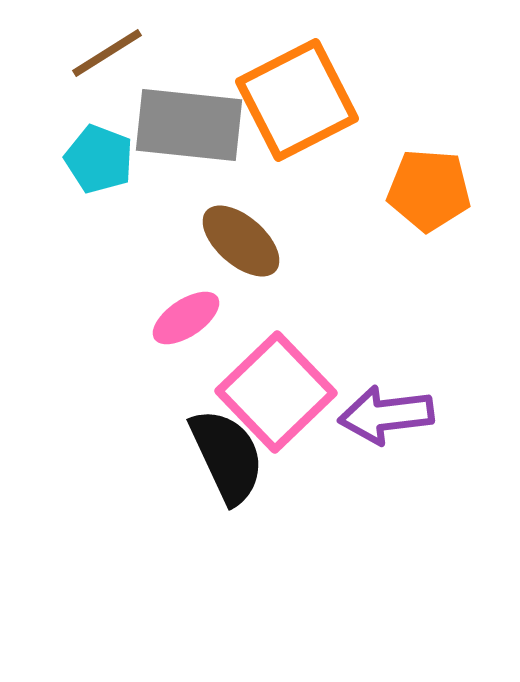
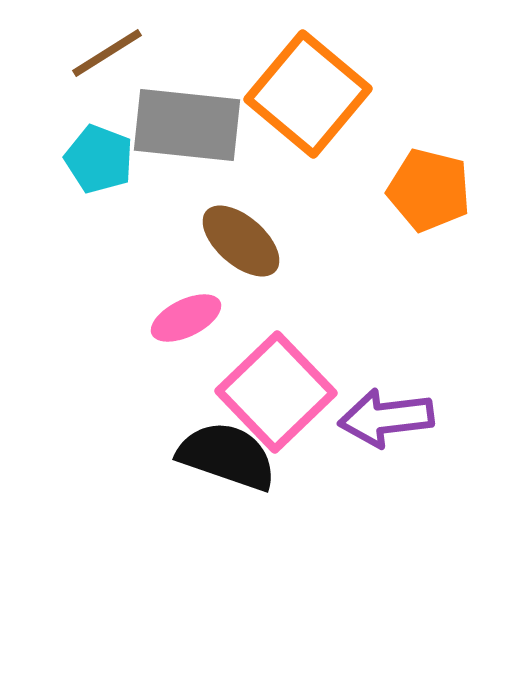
orange square: moved 11 px right, 6 px up; rotated 23 degrees counterclockwise
gray rectangle: moved 2 px left
orange pentagon: rotated 10 degrees clockwise
pink ellipse: rotated 8 degrees clockwise
purple arrow: moved 3 px down
black semicircle: rotated 46 degrees counterclockwise
